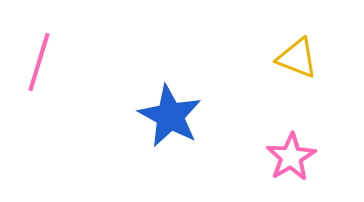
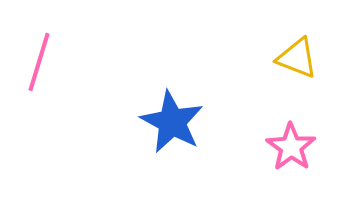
blue star: moved 2 px right, 6 px down
pink star: moved 10 px up; rotated 6 degrees counterclockwise
